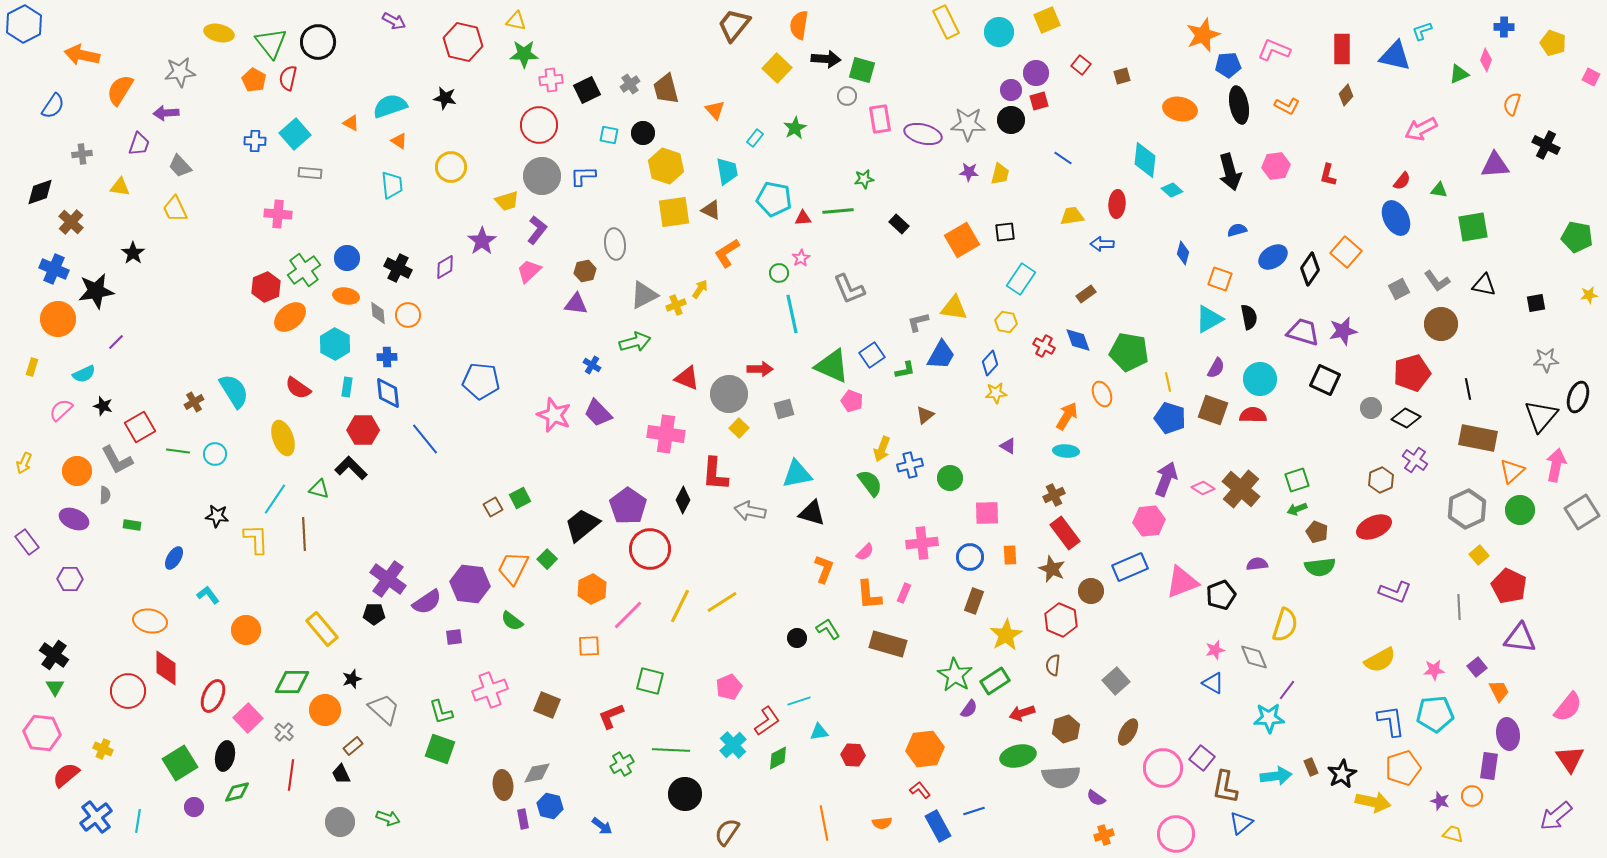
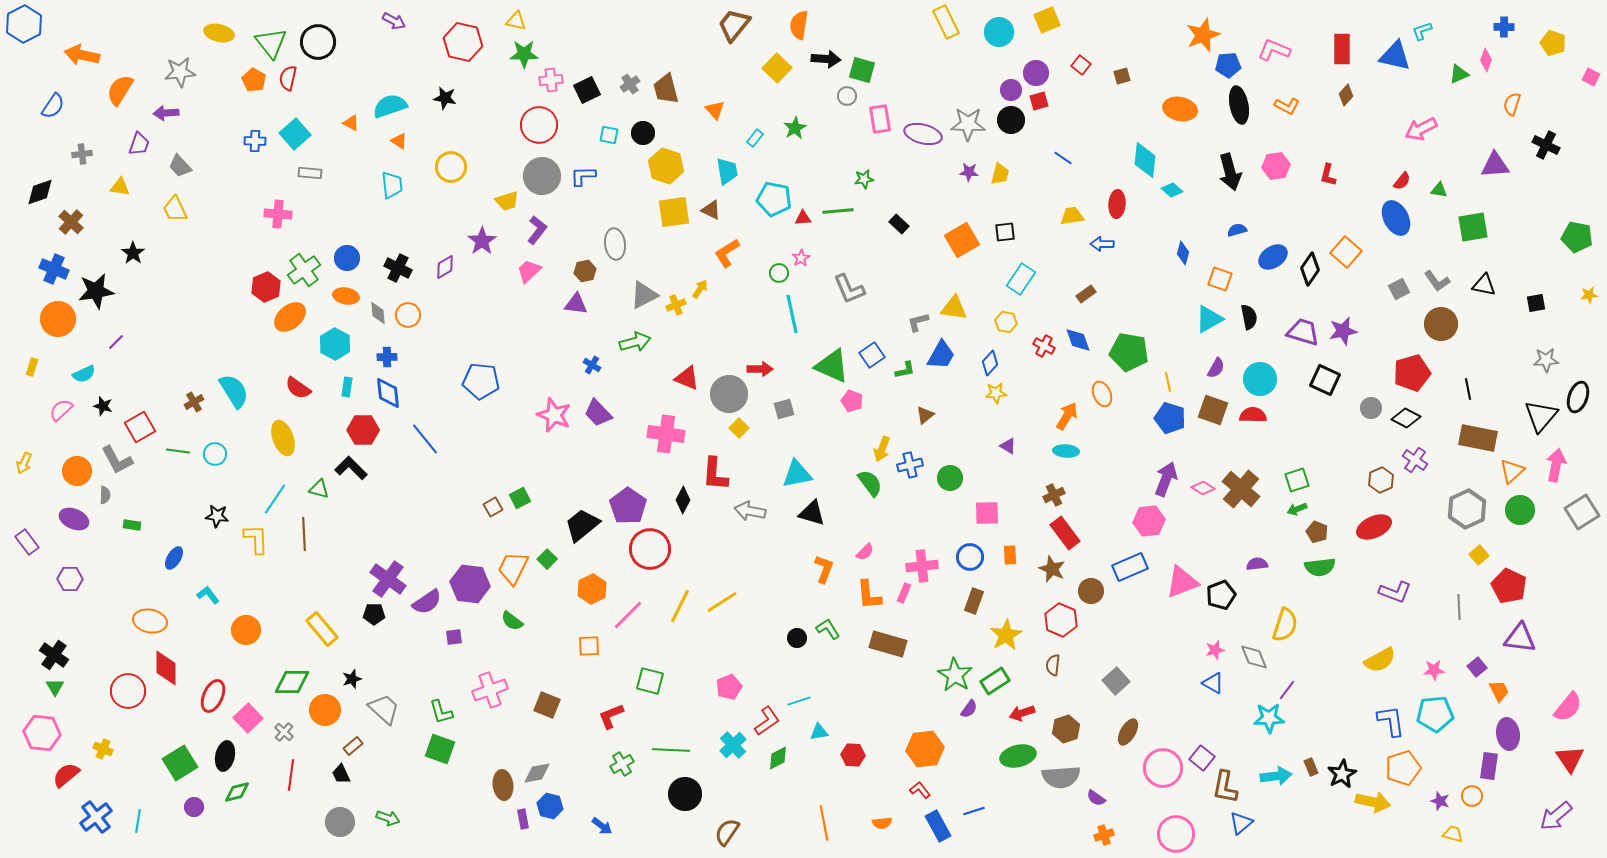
pink cross at (922, 543): moved 23 px down
